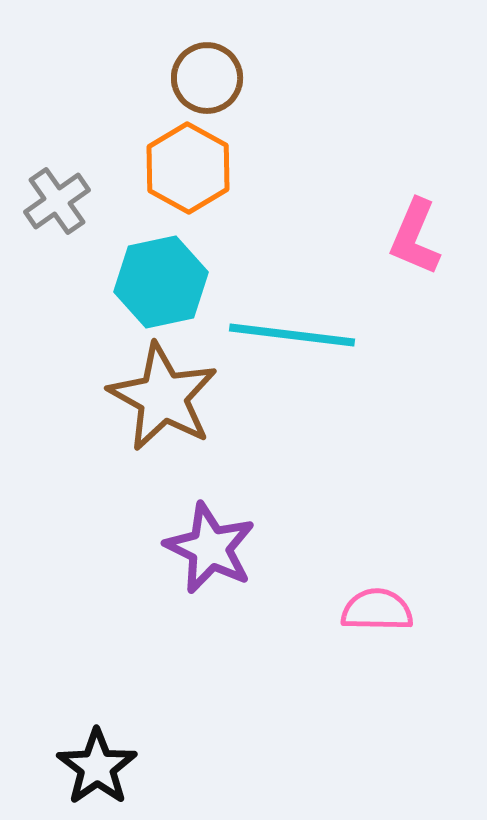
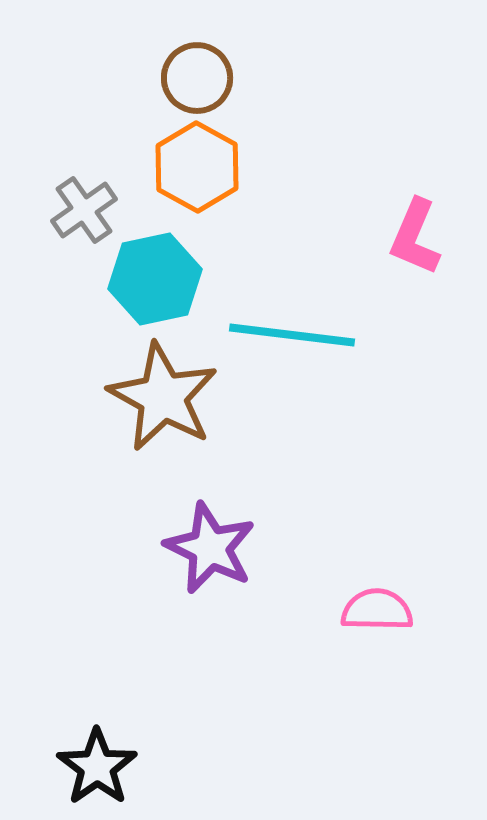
brown circle: moved 10 px left
orange hexagon: moved 9 px right, 1 px up
gray cross: moved 27 px right, 9 px down
cyan hexagon: moved 6 px left, 3 px up
